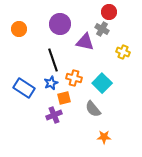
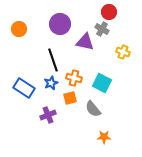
cyan square: rotated 18 degrees counterclockwise
orange square: moved 6 px right
purple cross: moved 6 px left
